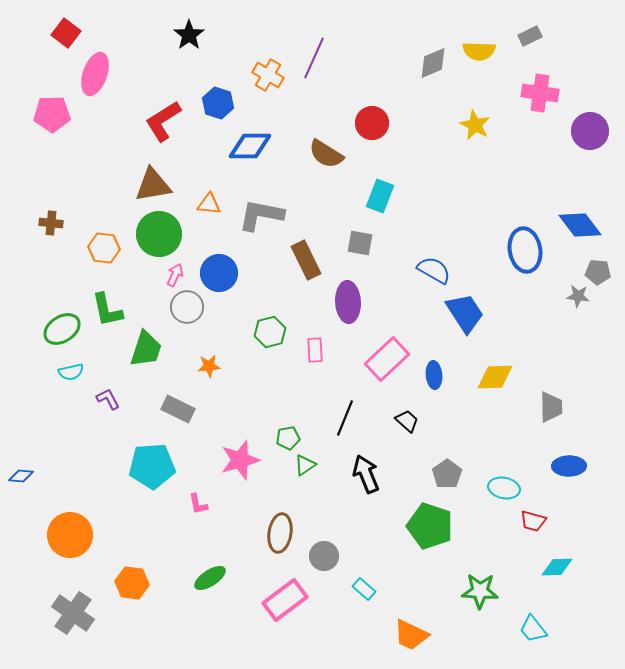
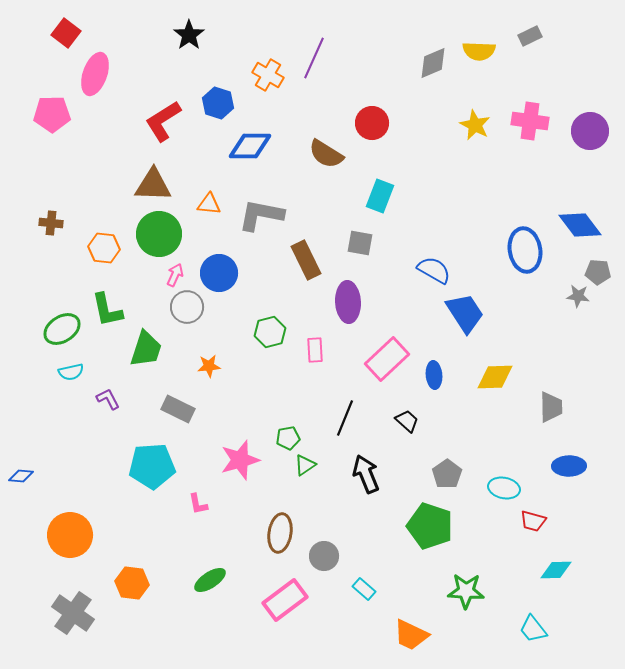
pink cross at (540, 93): moved 10 px left, 28 px down
brown triangle at (153, 185): rotated 12 degrees clockwise
cyan diamond at (557, 567): moved 1 px left, 3 px down
green ellipse at (210, 578): moved 2 px down
green star at (480, 591): moved 14 px left
